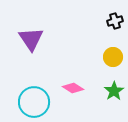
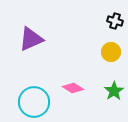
black cross: rotated 35 degrees clockwise
purple triangle: rotated 40 degrees clockwise
yellow circle: moved 2 px left, 5 px up
